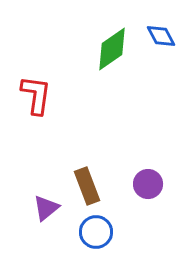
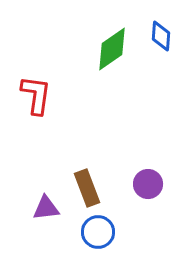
blue diamond: rotated 32 degrees clockwise
brown rectangle: moved 2 px down
purple triangle: rotated 32 degrees clockwise
blue circle: moved 2 px right
